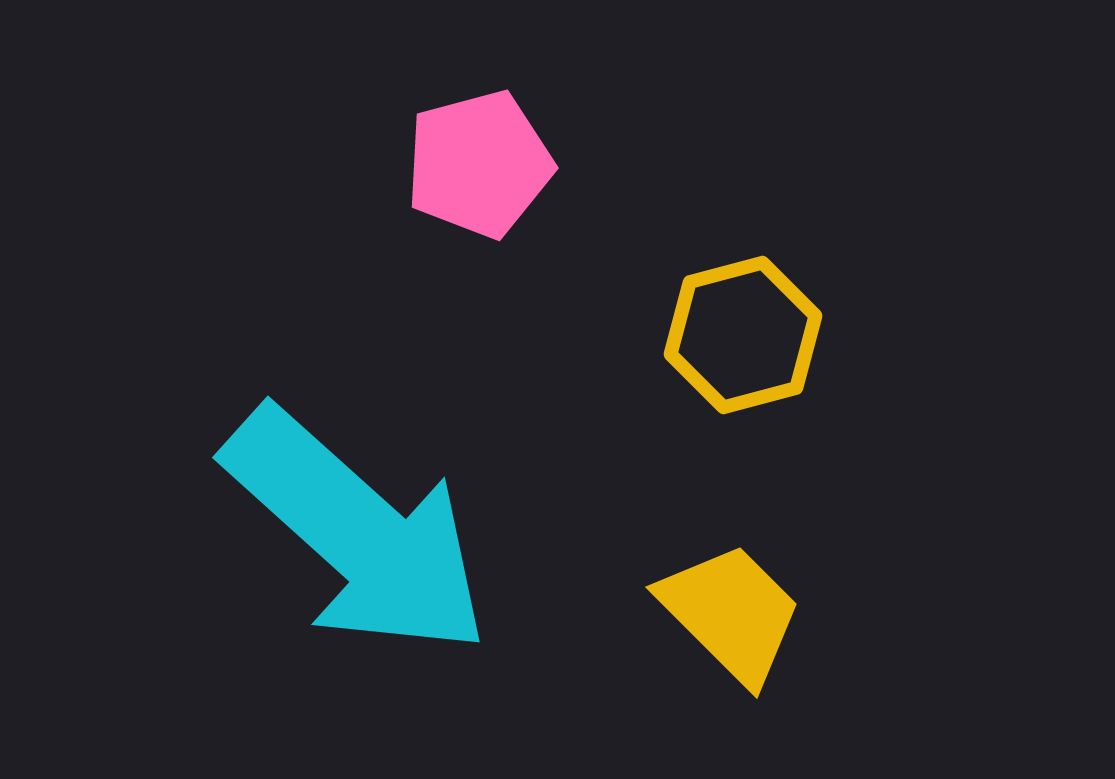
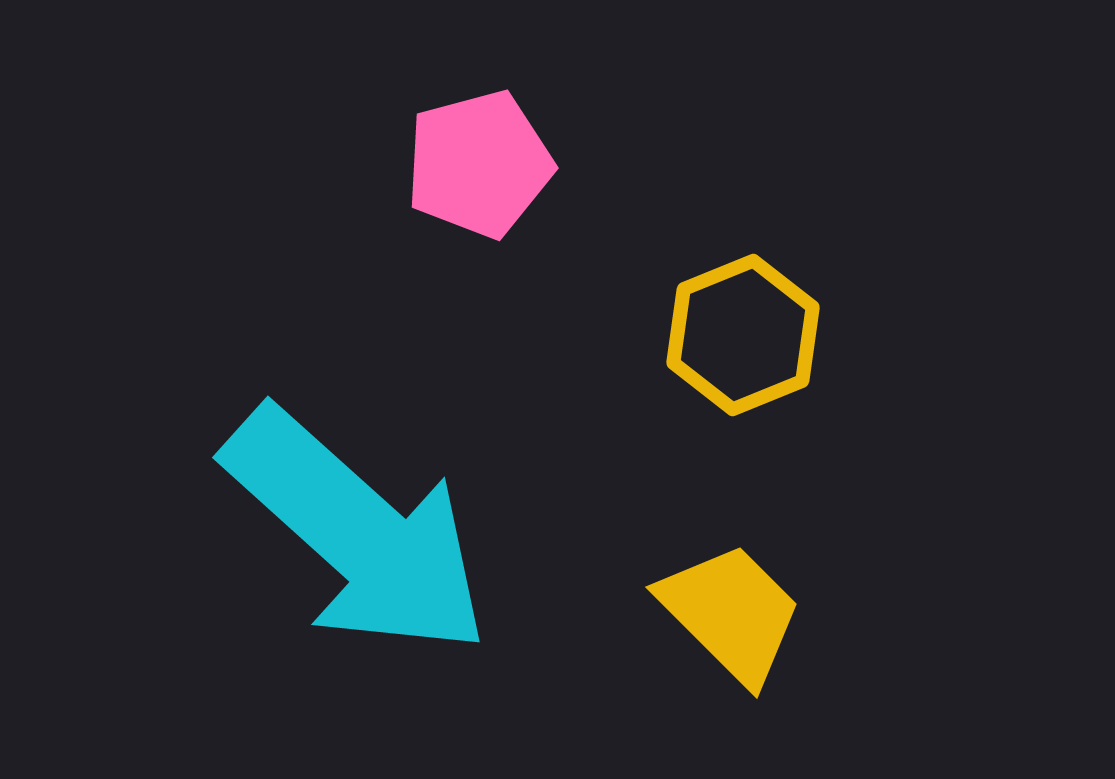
yellow hexagon: rotated 7 degrees counterclockwise
